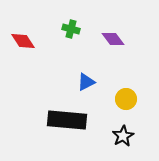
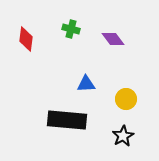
red diamond: moved 3 px right, 2 px up; rotated 40 degrees clockwise
blue triangle: moved 2 px down; rotated 24 degrees clockwise
